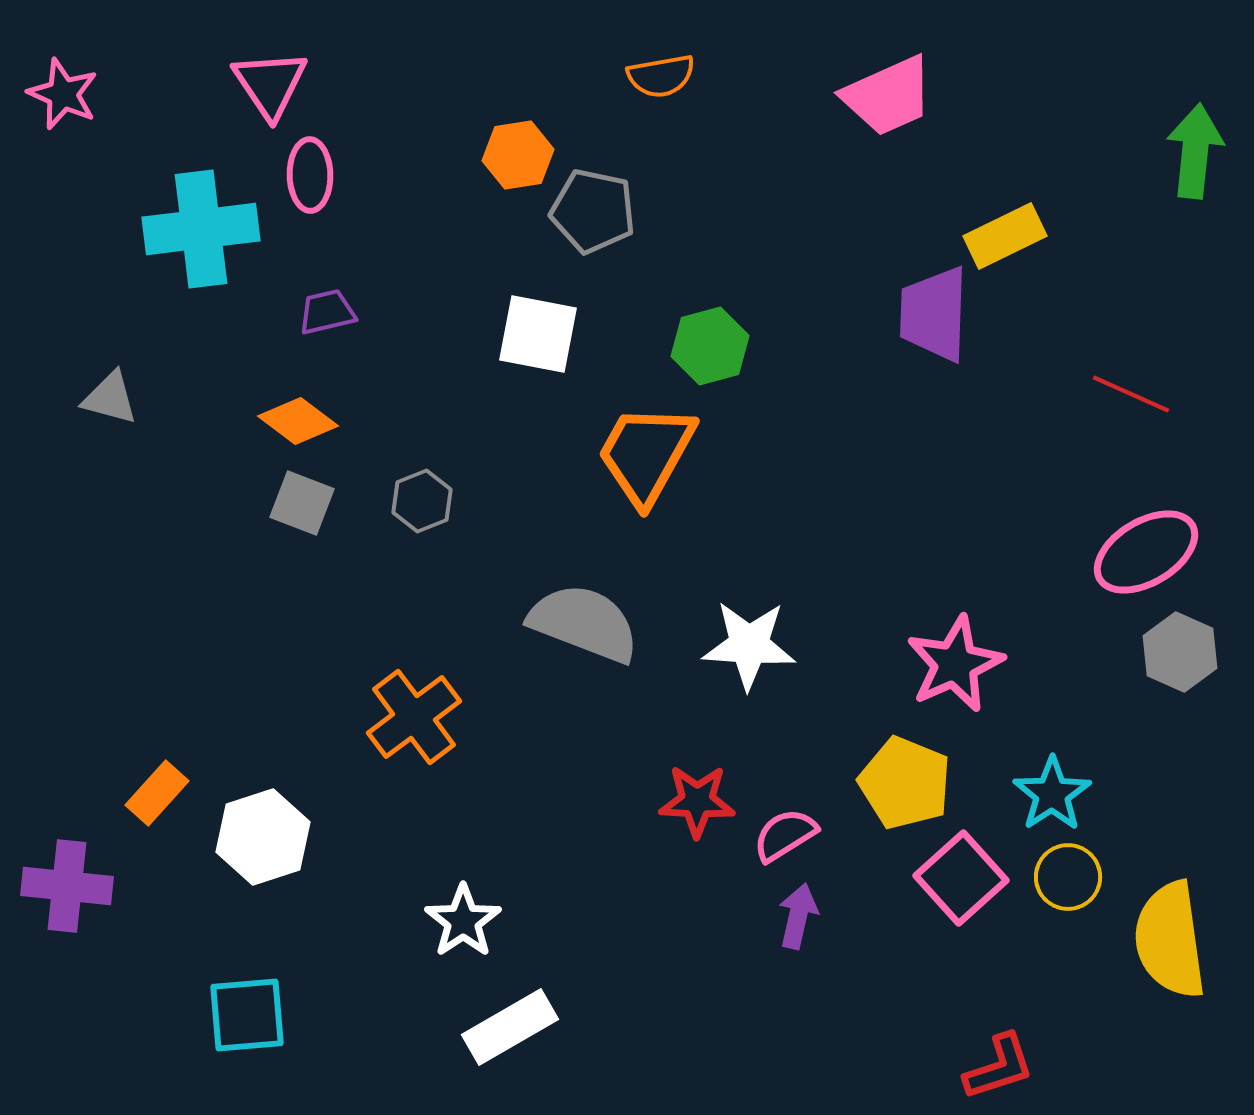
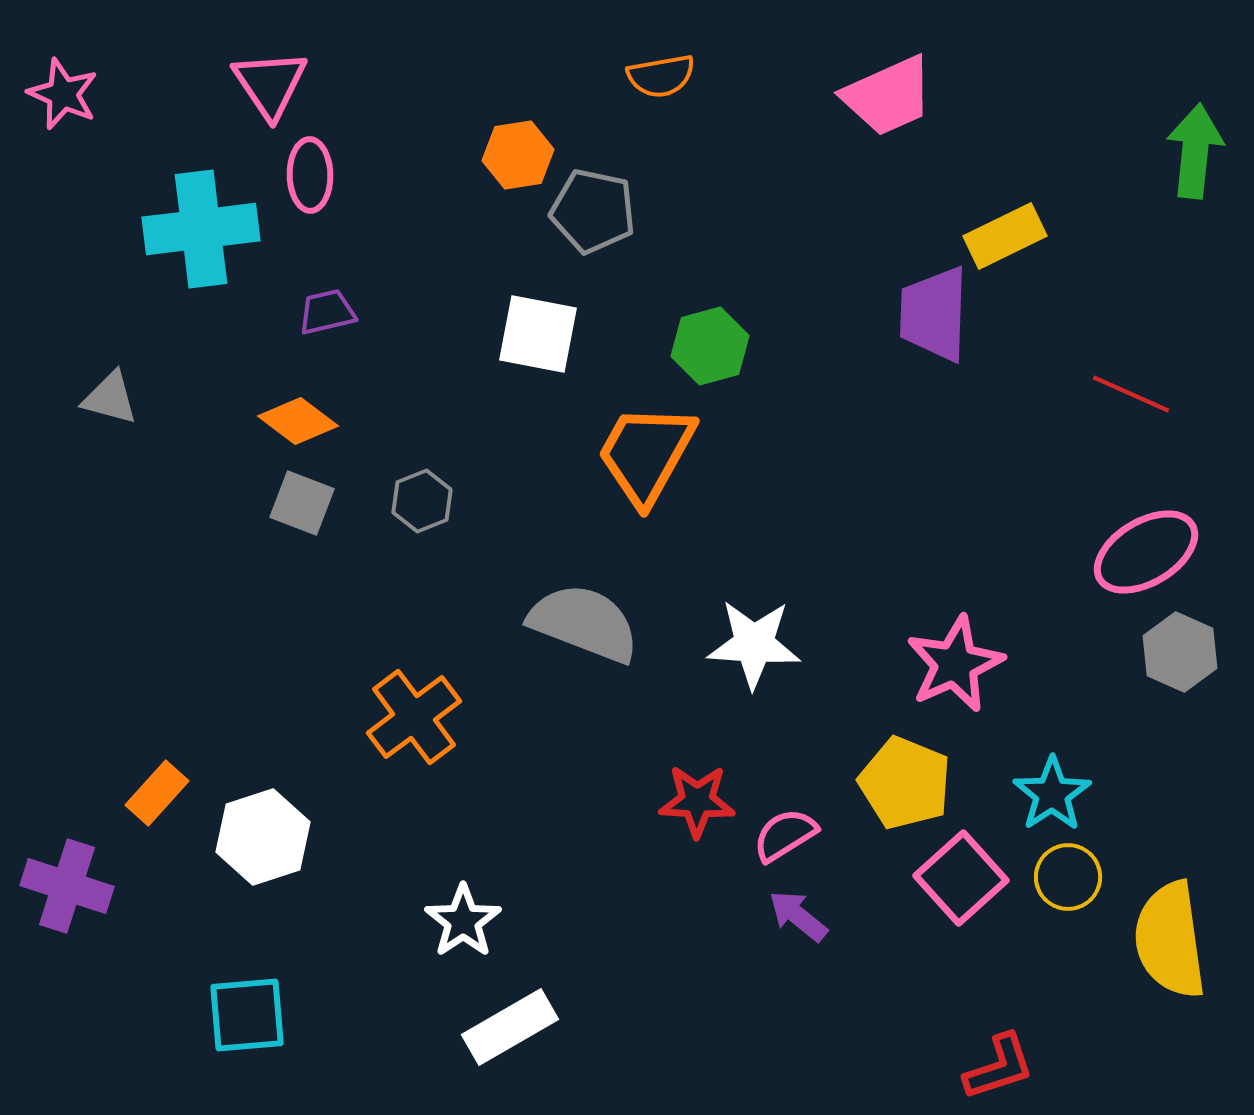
white star at (749, 645): moved 5 px right, 1 px up
purple cross at (67, 886): rotated 12 degrees clockwise
purple arrow at (798, 916): rotated 64 degrees counterclockwise
